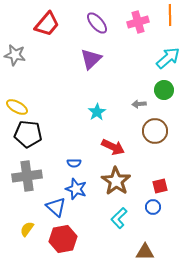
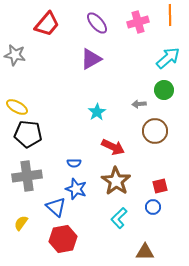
purple triangle: rotated 15 degrees clockwise
yellow semicircle: moved 6 px left, 6 px up
